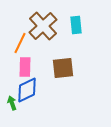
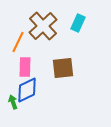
cyan rectangle: moved 2 px right, 2 px up; rotated 30 degrees clockwise
orange line: moved 2 px left, 1 px up
green arrow: moved 1 px right, 1 px up
